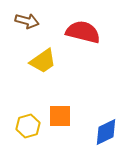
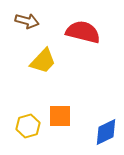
yellow trapezoid: rotated 12 degrees counterclockwise
